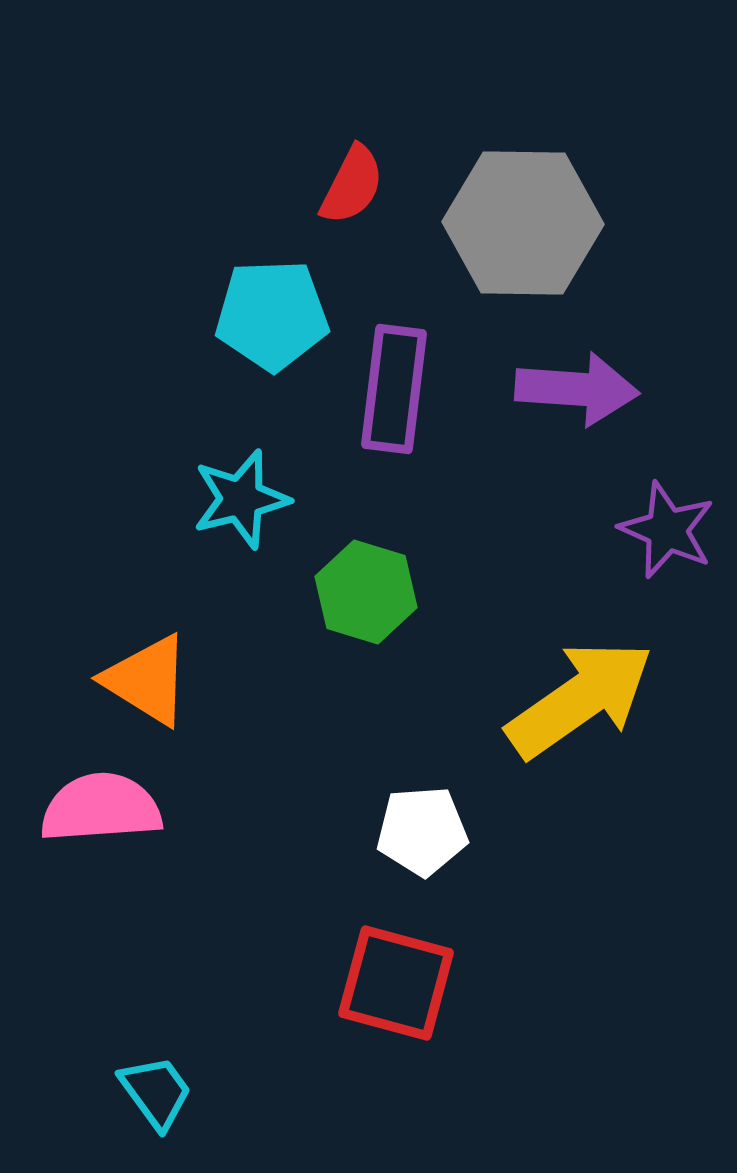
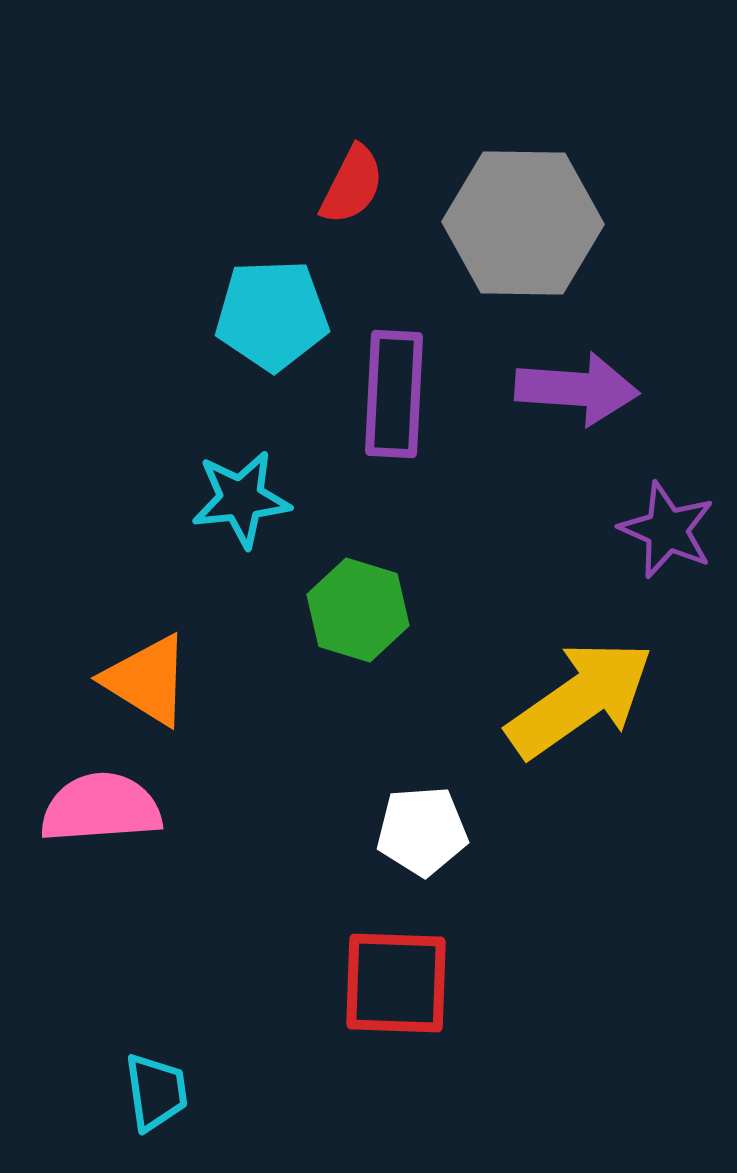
purple rectangle: moved 5 px down; rotated 4 degrees counterclockwise
cyan star: rotated 8 degrees clockwise
green hexagon: moved 8 px left, 18 px down
red square: rotated 13 degrees counterclockwise
cyan trapezoid: rotated 28 degrees clockwise
